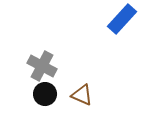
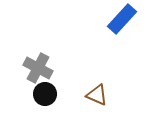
gray cross: moved 4 px left, 2 px down
brown triangle: moved 15 px right
